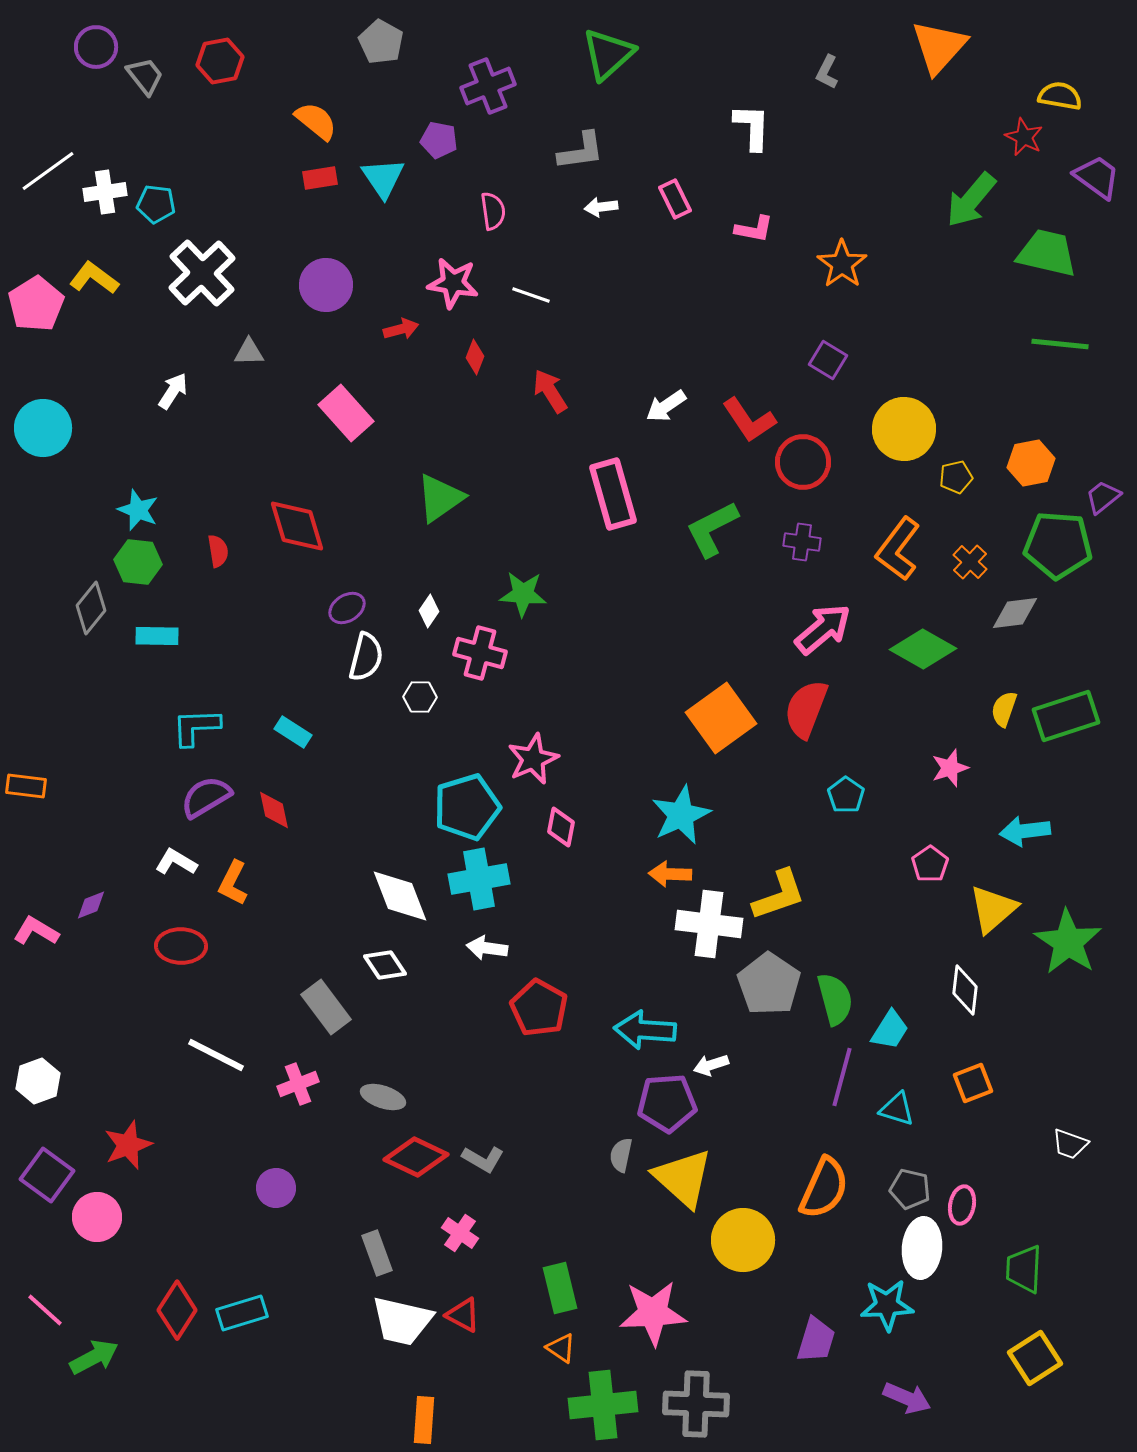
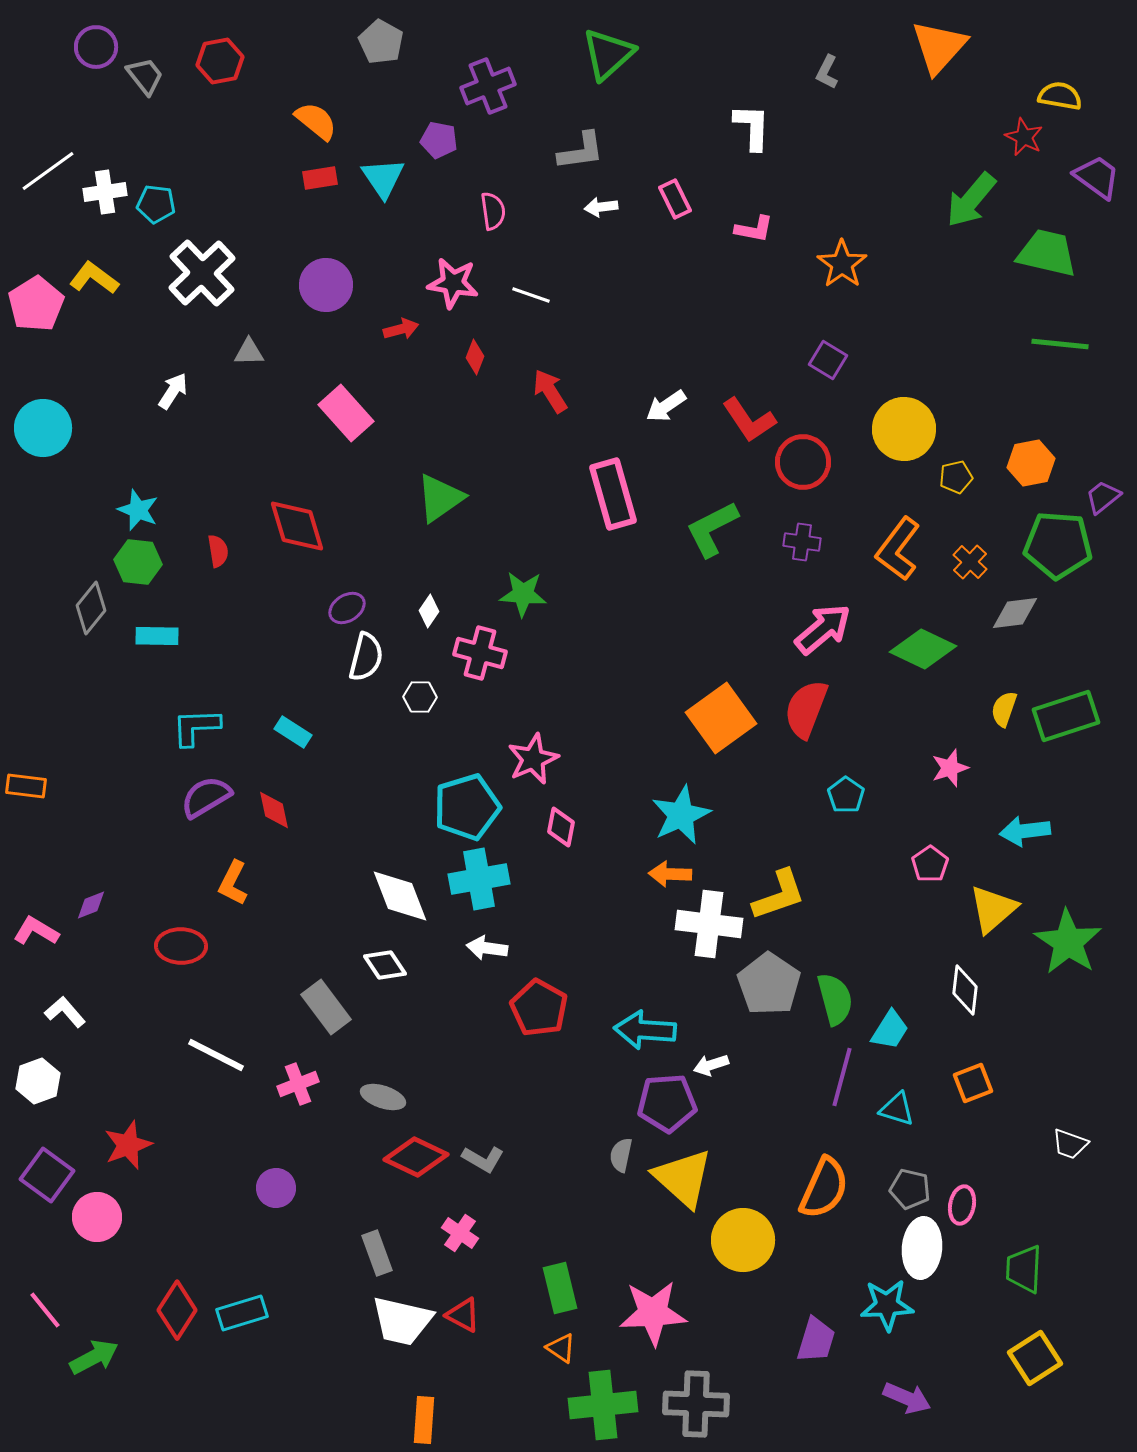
green diamond at (923, 649): rotated 4 degrees counterclockwise
white L-shape at (176, 862): moved 111 px left, 150 px down; rotated 18 degrees clockwise
pink line at (45, 1310): rotated 9 degrees clockwise
